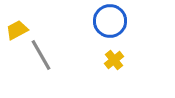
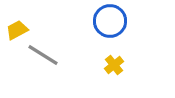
gray line: moved 2 px right; rotated 28 degrees counterclockwise
yellow cross: moved 5 px down
